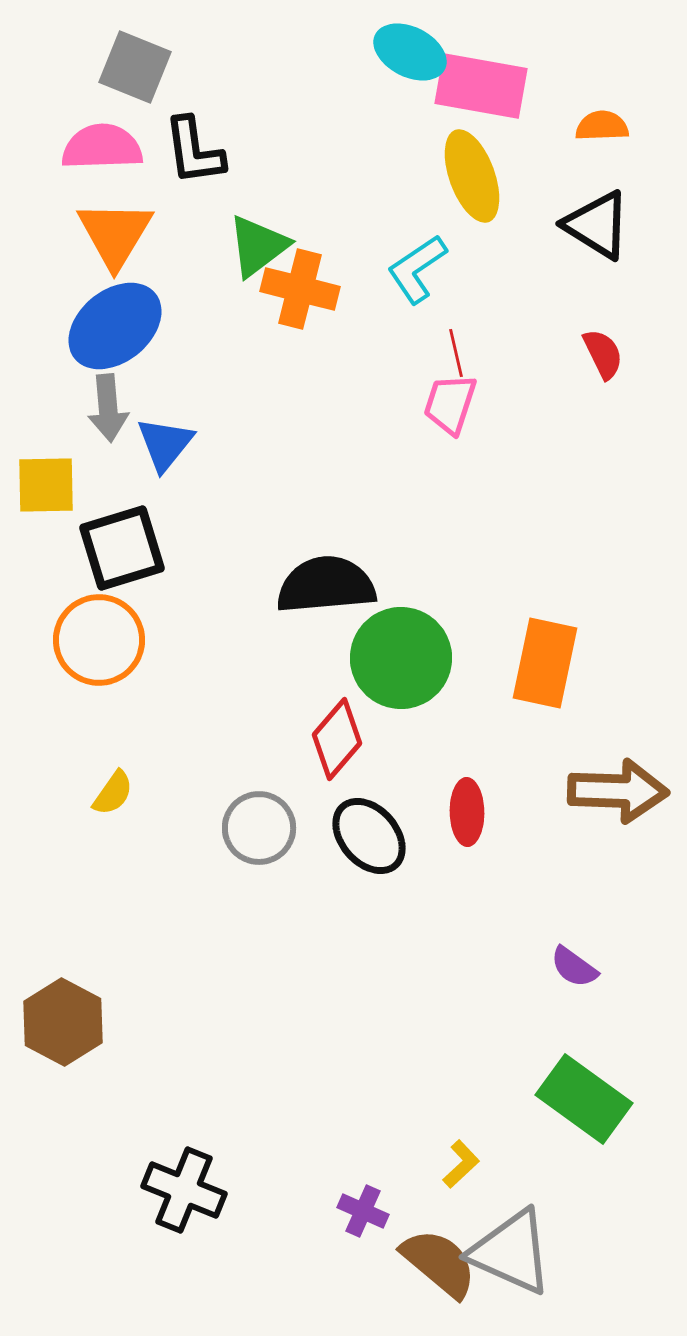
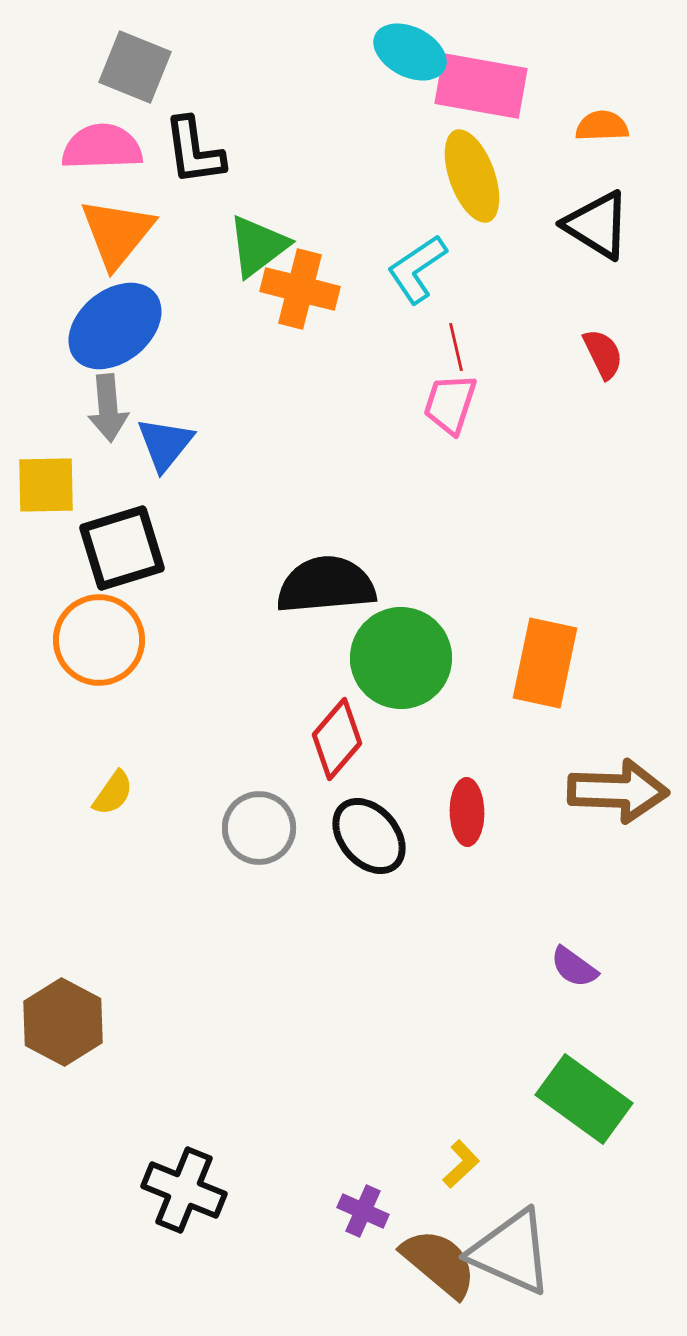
orange triangle: moved 2 px right, 1 px up; rotated 8 degrees clockwise
red line: moved 6 px up
